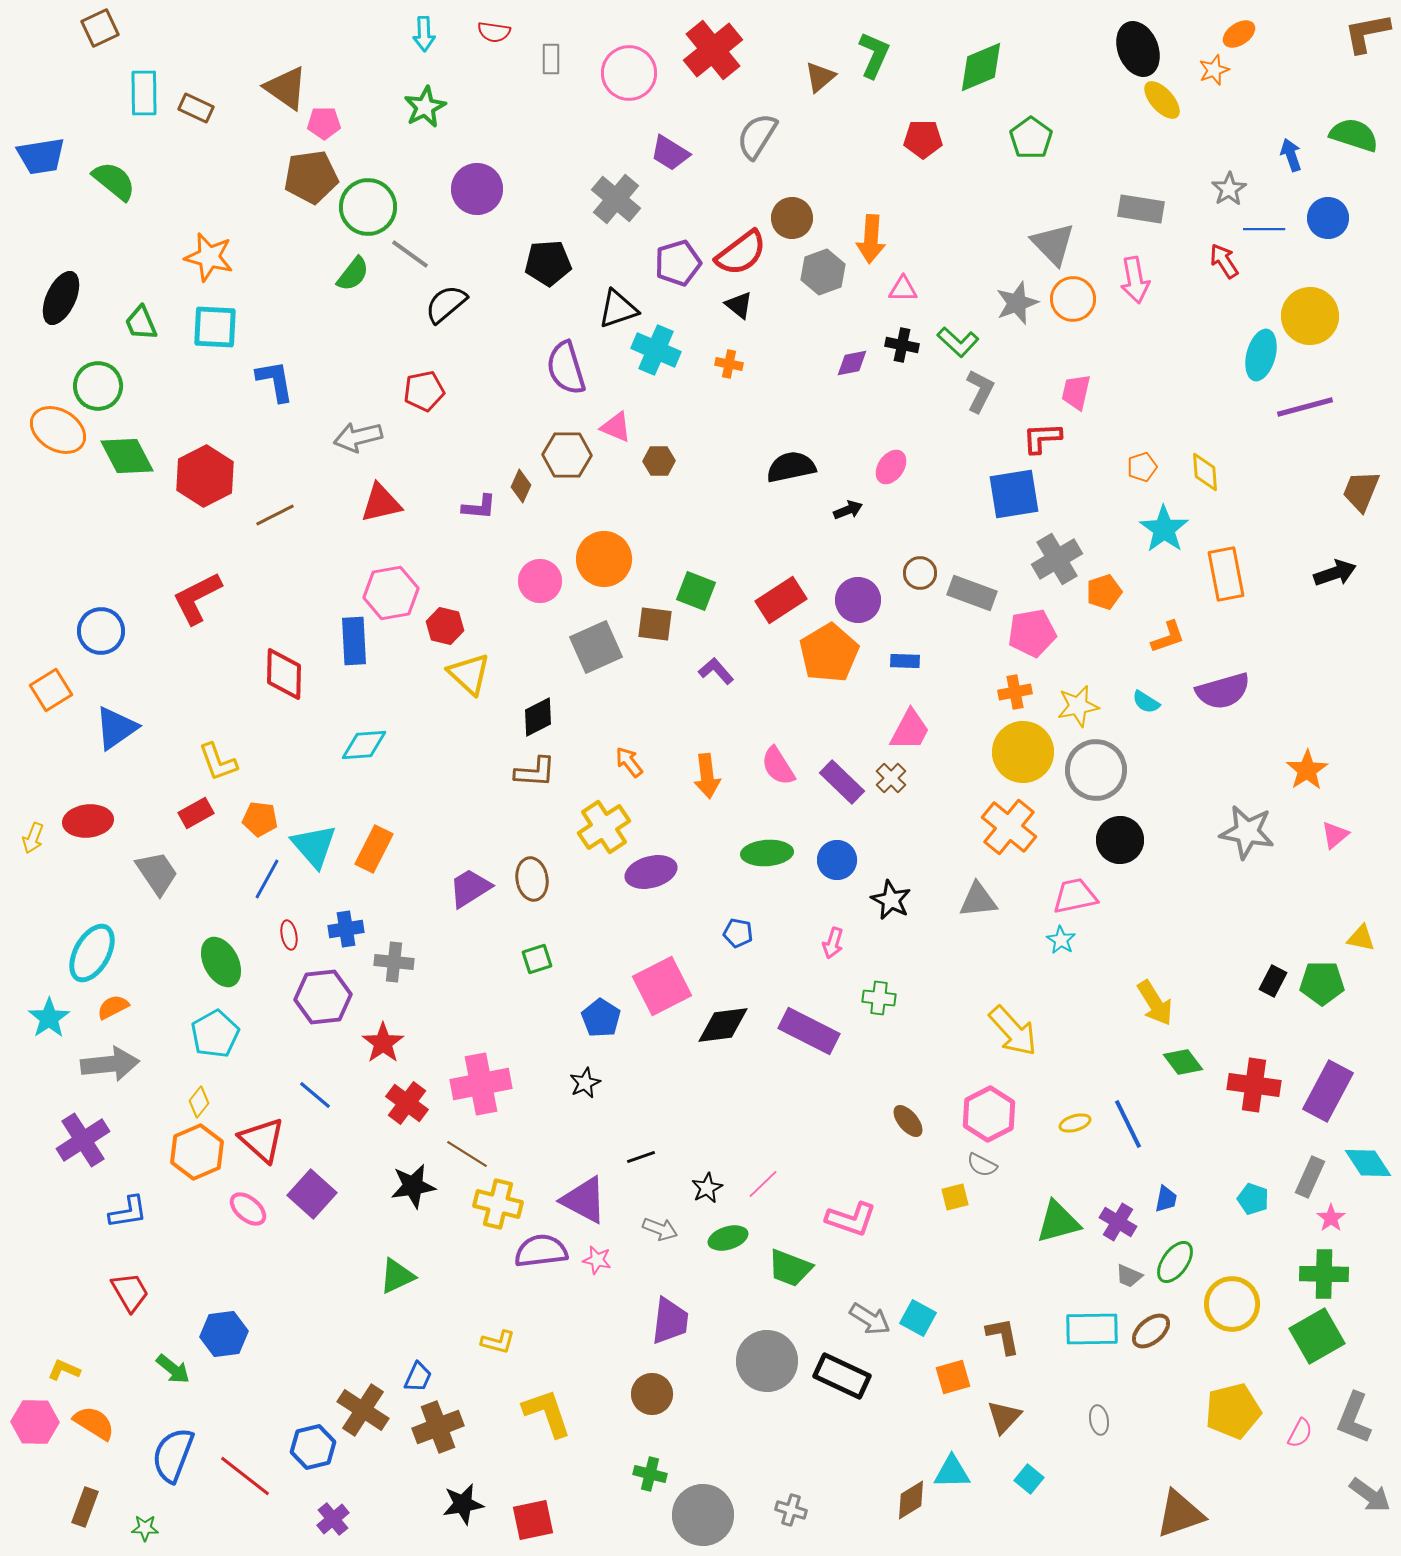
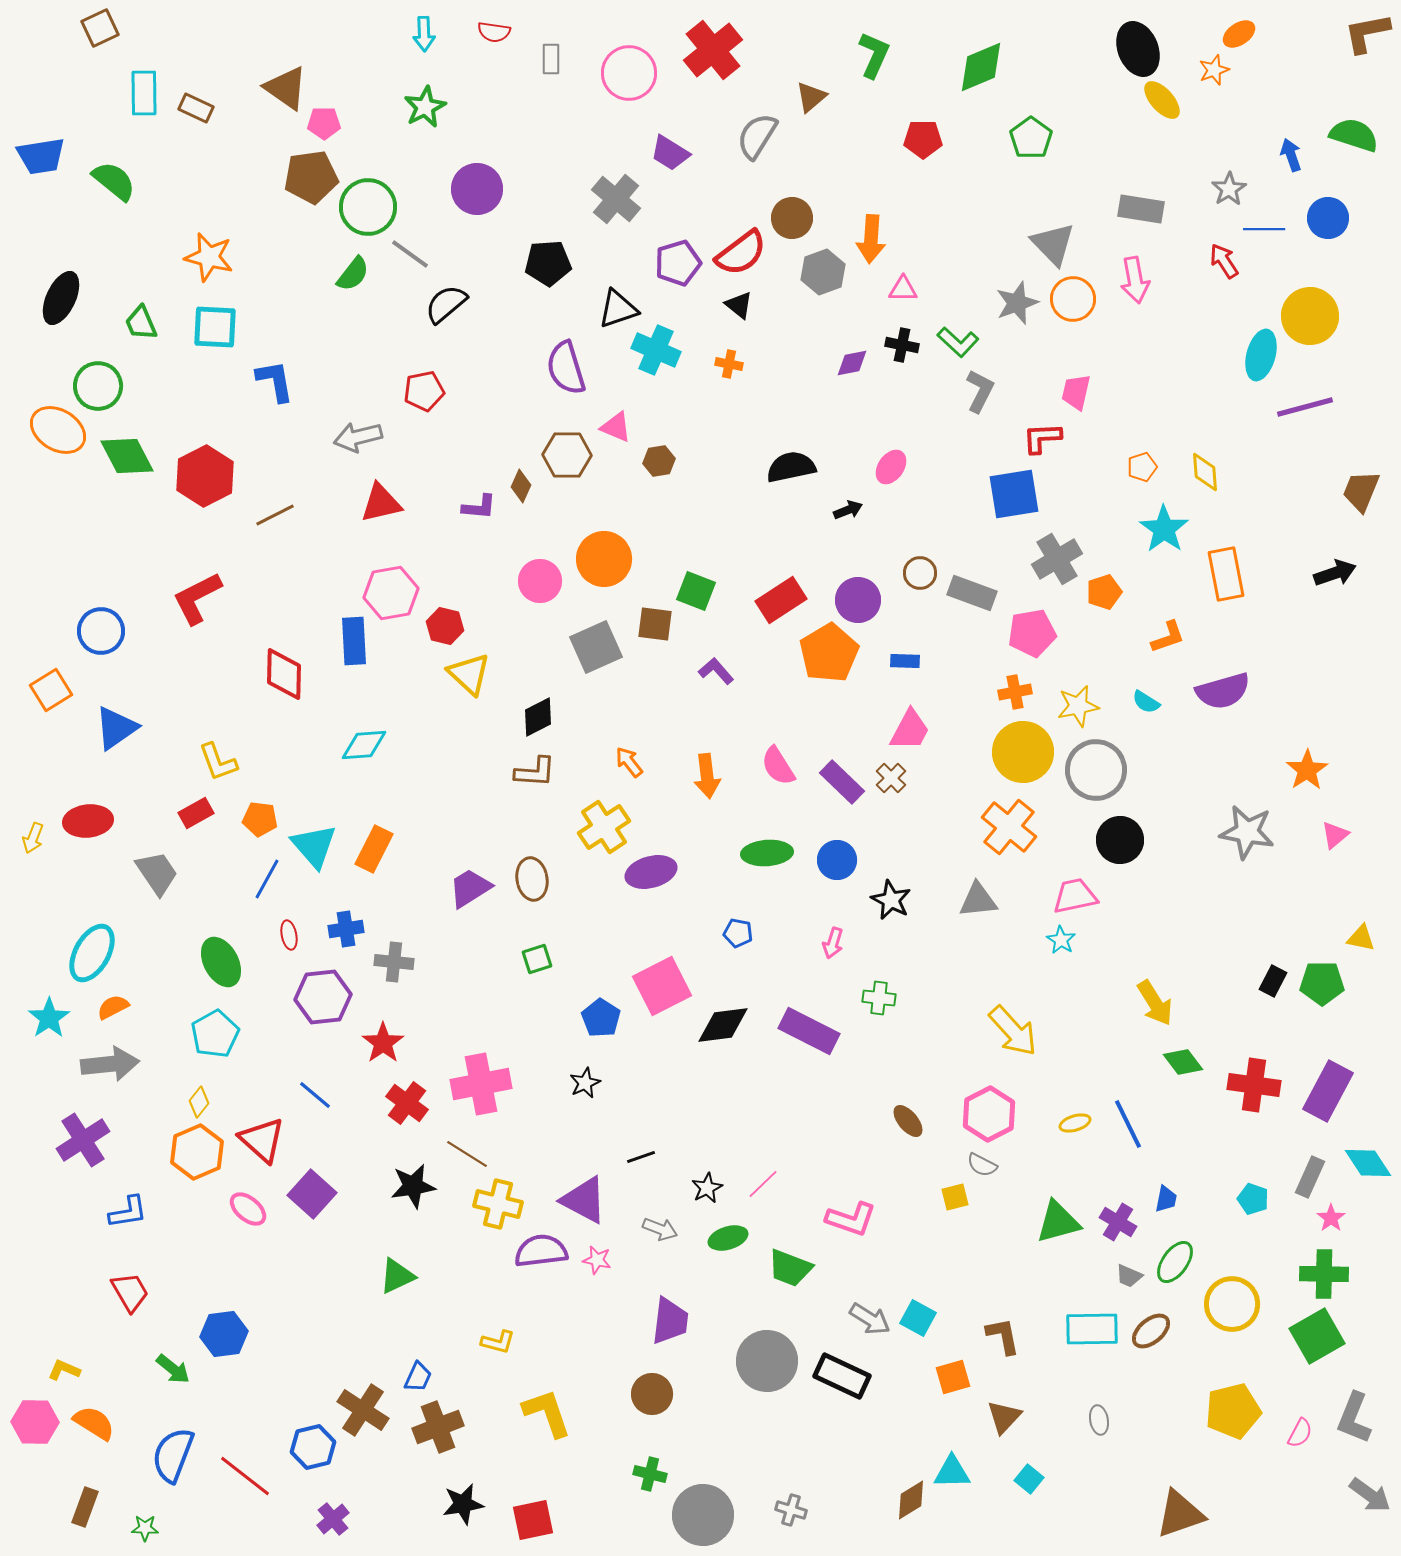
brown triangle at (820, 77): moved 9 px left, 20 px down
brown hexagon at (659, 461): rotated 8 degrees counterclockwise
